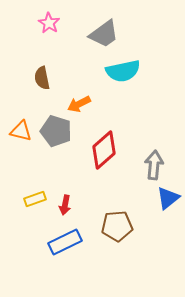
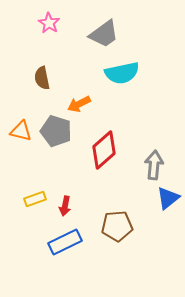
cyan semicircle: moved 1 px left, 2 px down
red arrow: moved 1 px down
